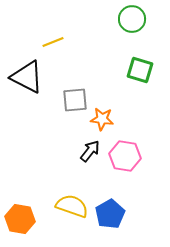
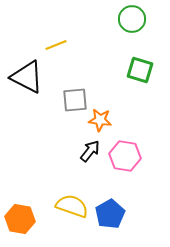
yellow line: moved 3 px right, 3 px down
orange star: moved 2 px left, 1 px down
